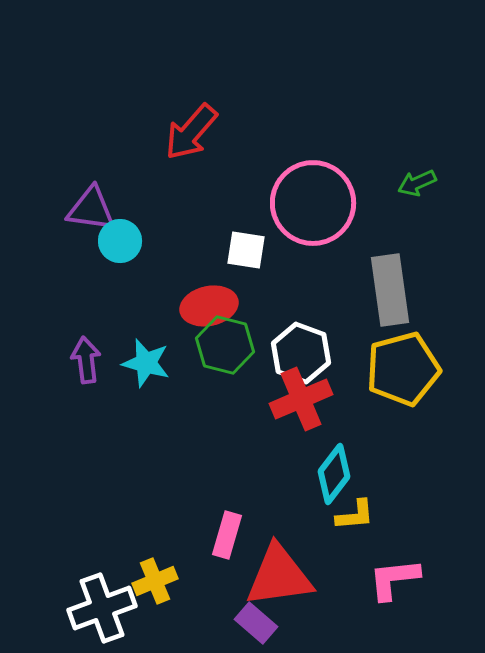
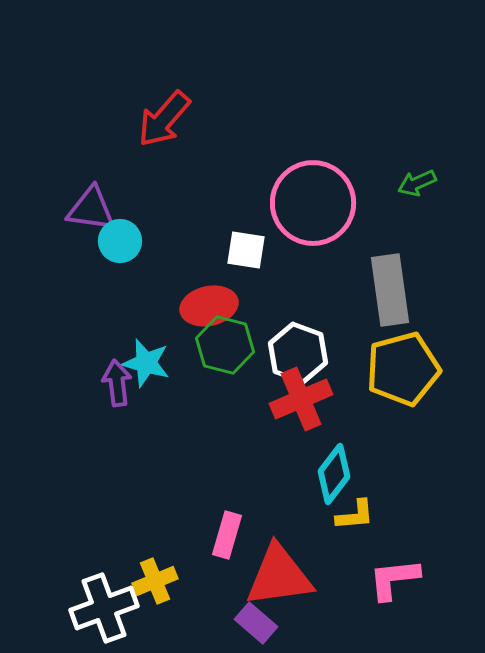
red arrow: moved 27 px left, 13 px up
white hexagon: moved 3 px left
purple arrow: moved 31 px right, 23 px down
white cross: moved 2 px right
